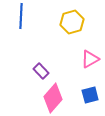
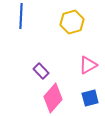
pink triangle: moved 2 px left, 6 px down
blue square: moved 3 px down
